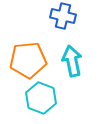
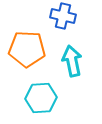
orange pentagon: moved 1 px left, 11 px up; rotated 9 degrees clockwise
cyan hexagon: rotated 24 degrees counterclockwise
